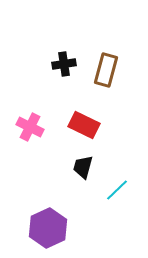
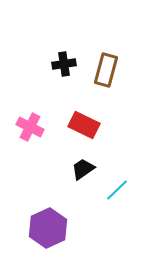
black trapezoid: moved 2 px down; rotated 40 degrees clockwise
